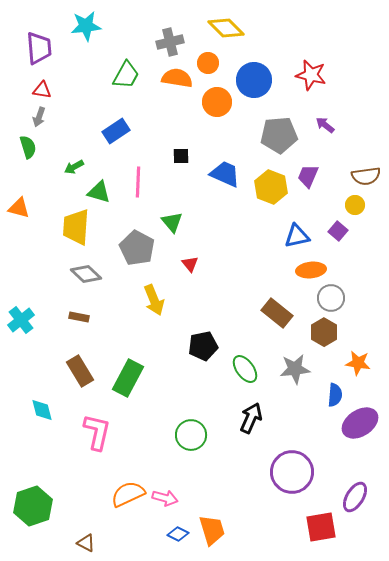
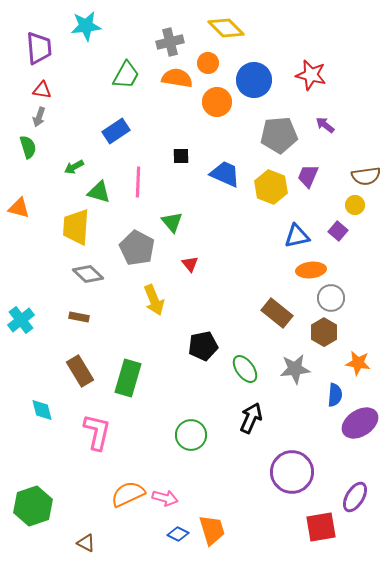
gray diamond at (86, 274): moved 2 px right
green rectangle at (128, 378): rotated 12 degrees counterclockwise
